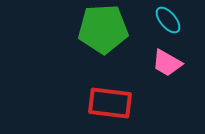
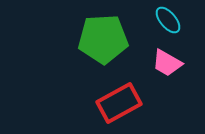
green pentagon: moved 10 px down
red rectangle: moved 9 px right; rotated 36 degrees counterclockwise
